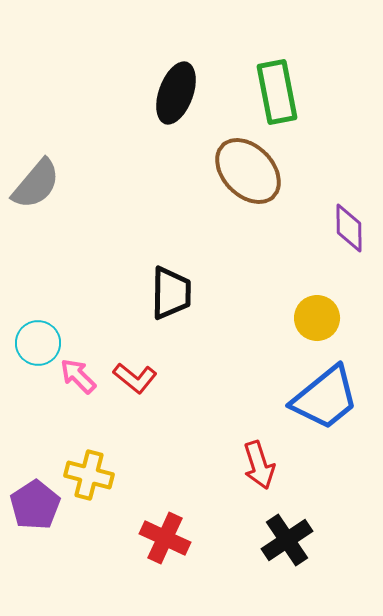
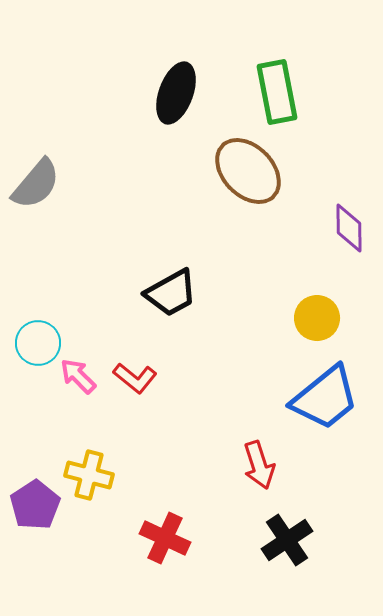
black trapezoid: rotated 60 degrees clockwise
